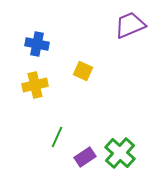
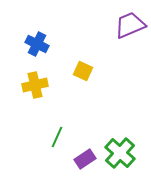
blue cross: rotated 15 degrees clockwise
purple rectangle: moved 2 px down
